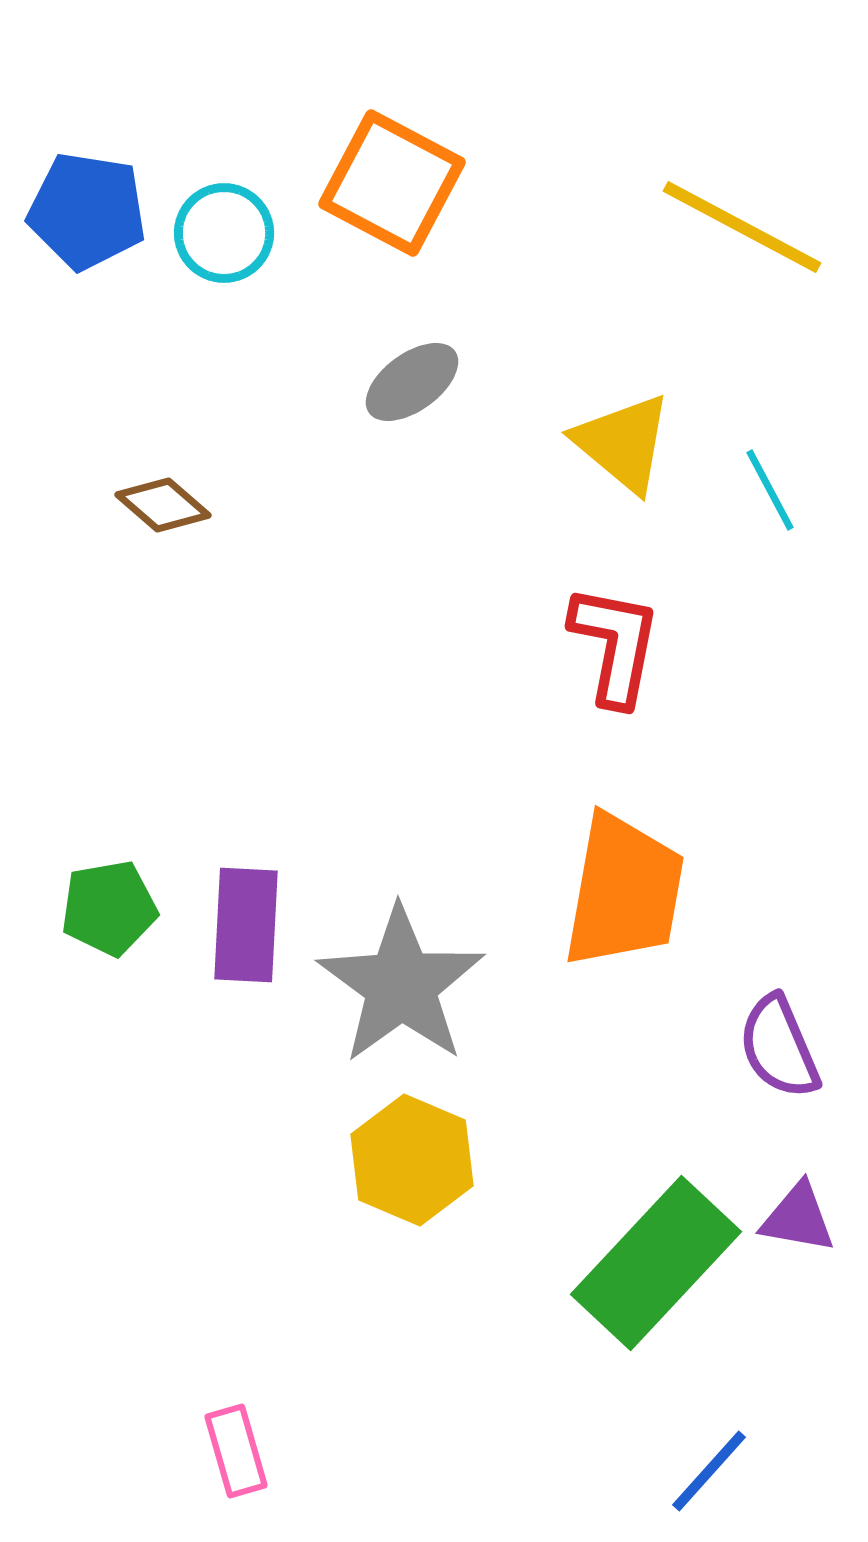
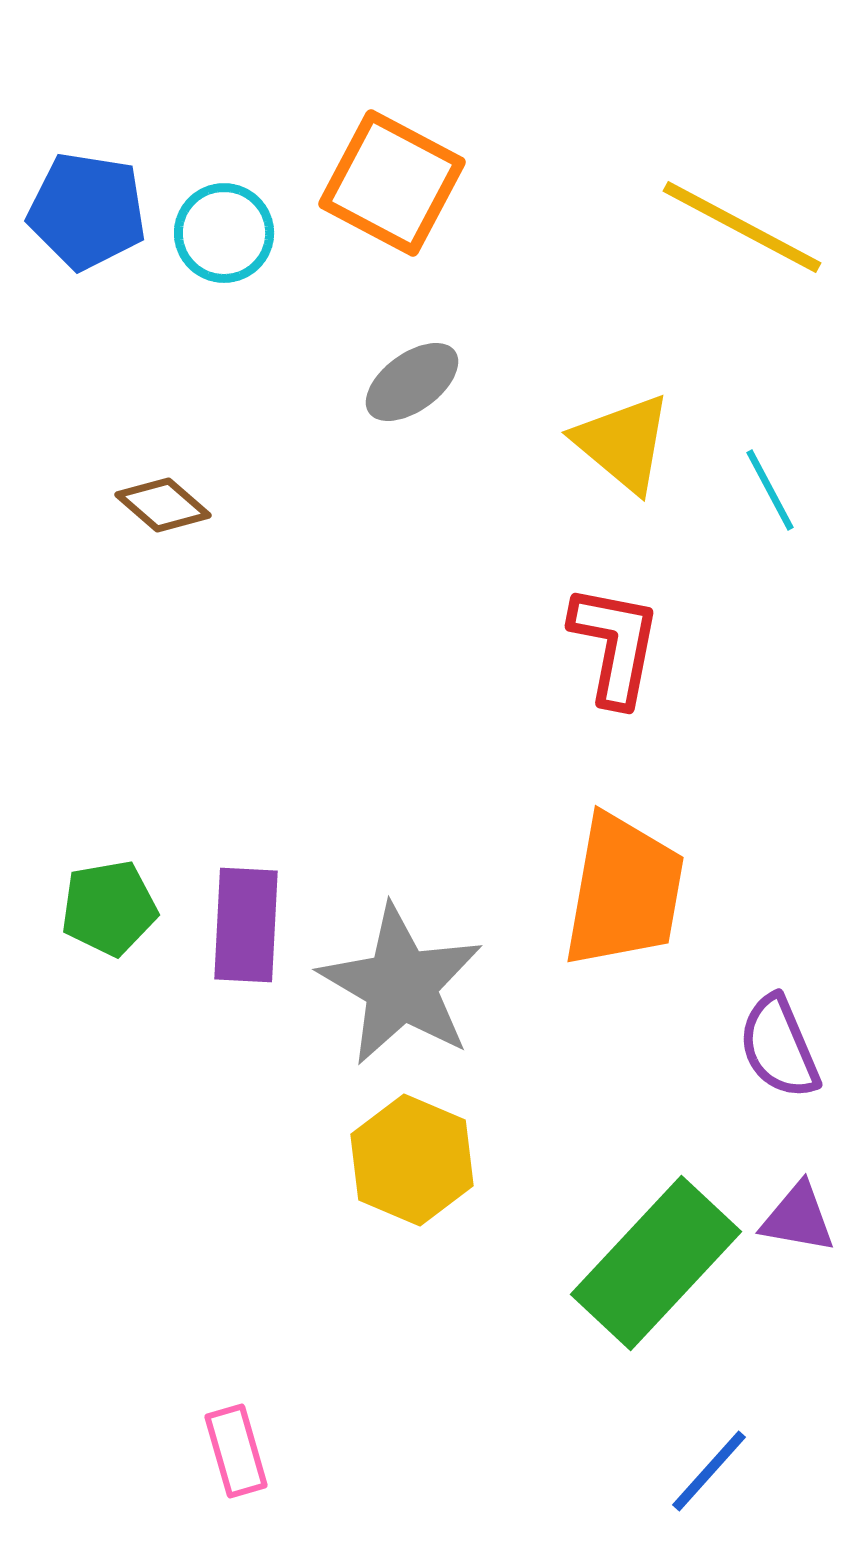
gray star: rotated 6 degrees counterclockwise
